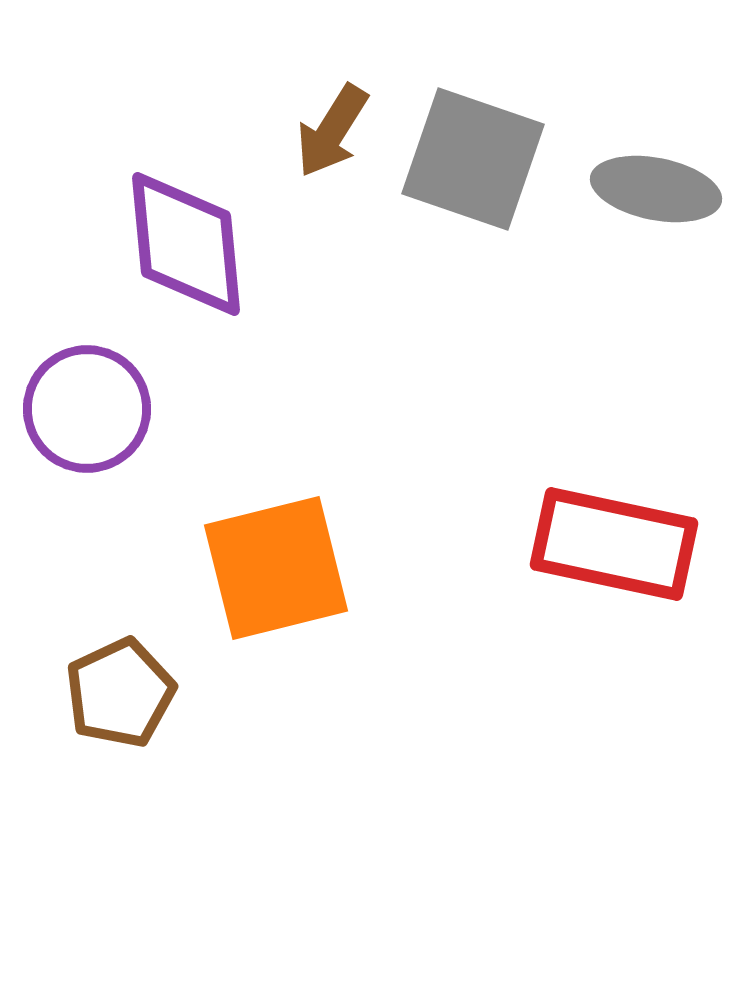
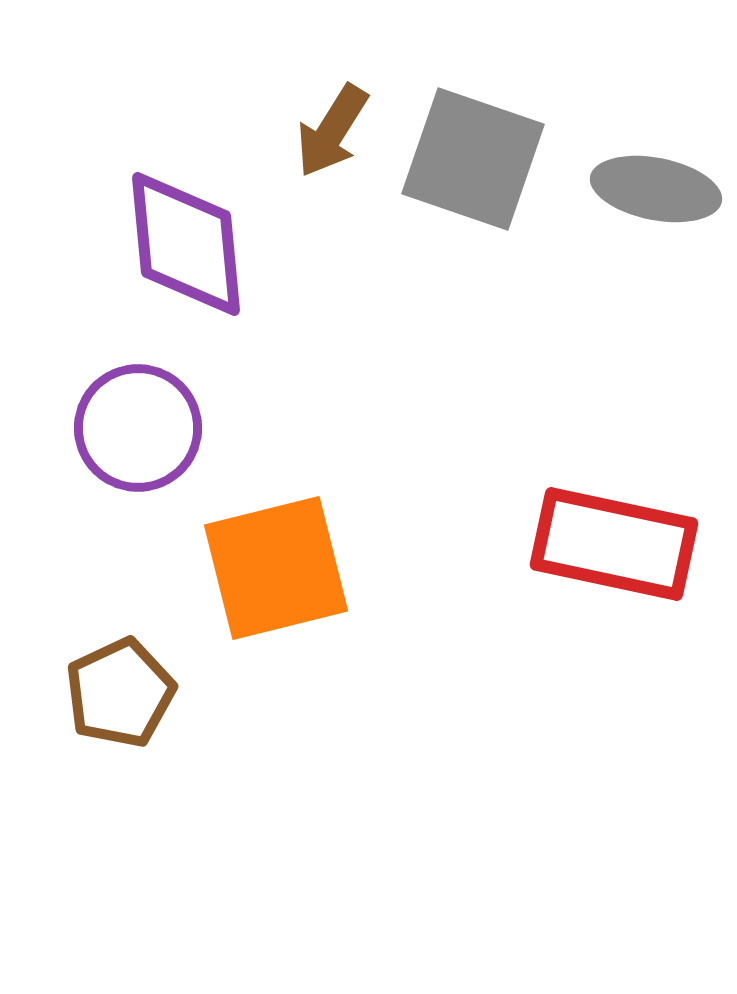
purple circle: moved 51 px right, 19 px down
